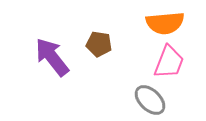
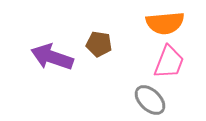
purple arrow: rotated 33 degrees counterclockwise
